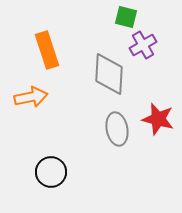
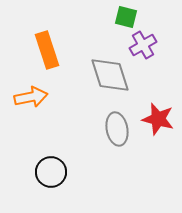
gray diamond: moved 1 px right, 1 px down; rotated 21 degrees counterclockwise
